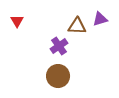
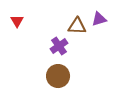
purple triangle: moved 1 px left
